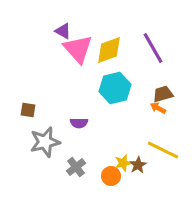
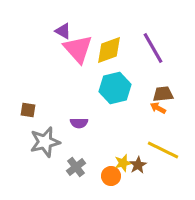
brown trapezoid: rotated 10 degrees clockwise
